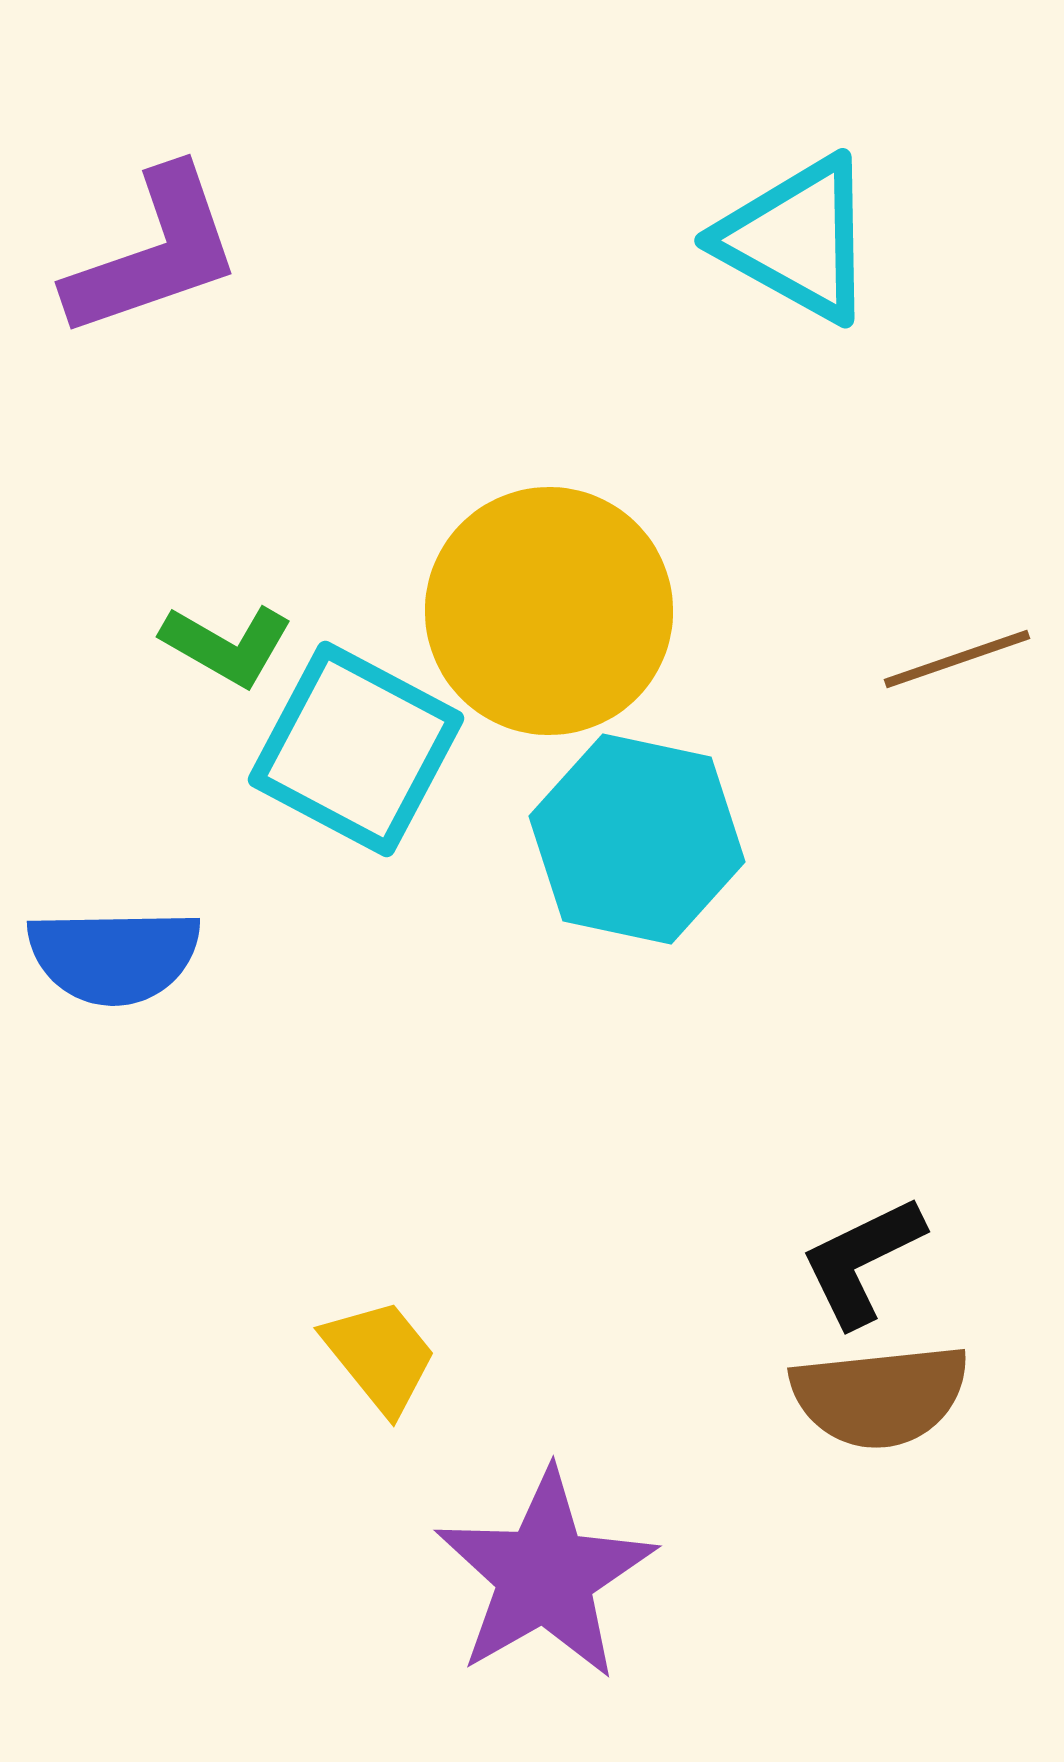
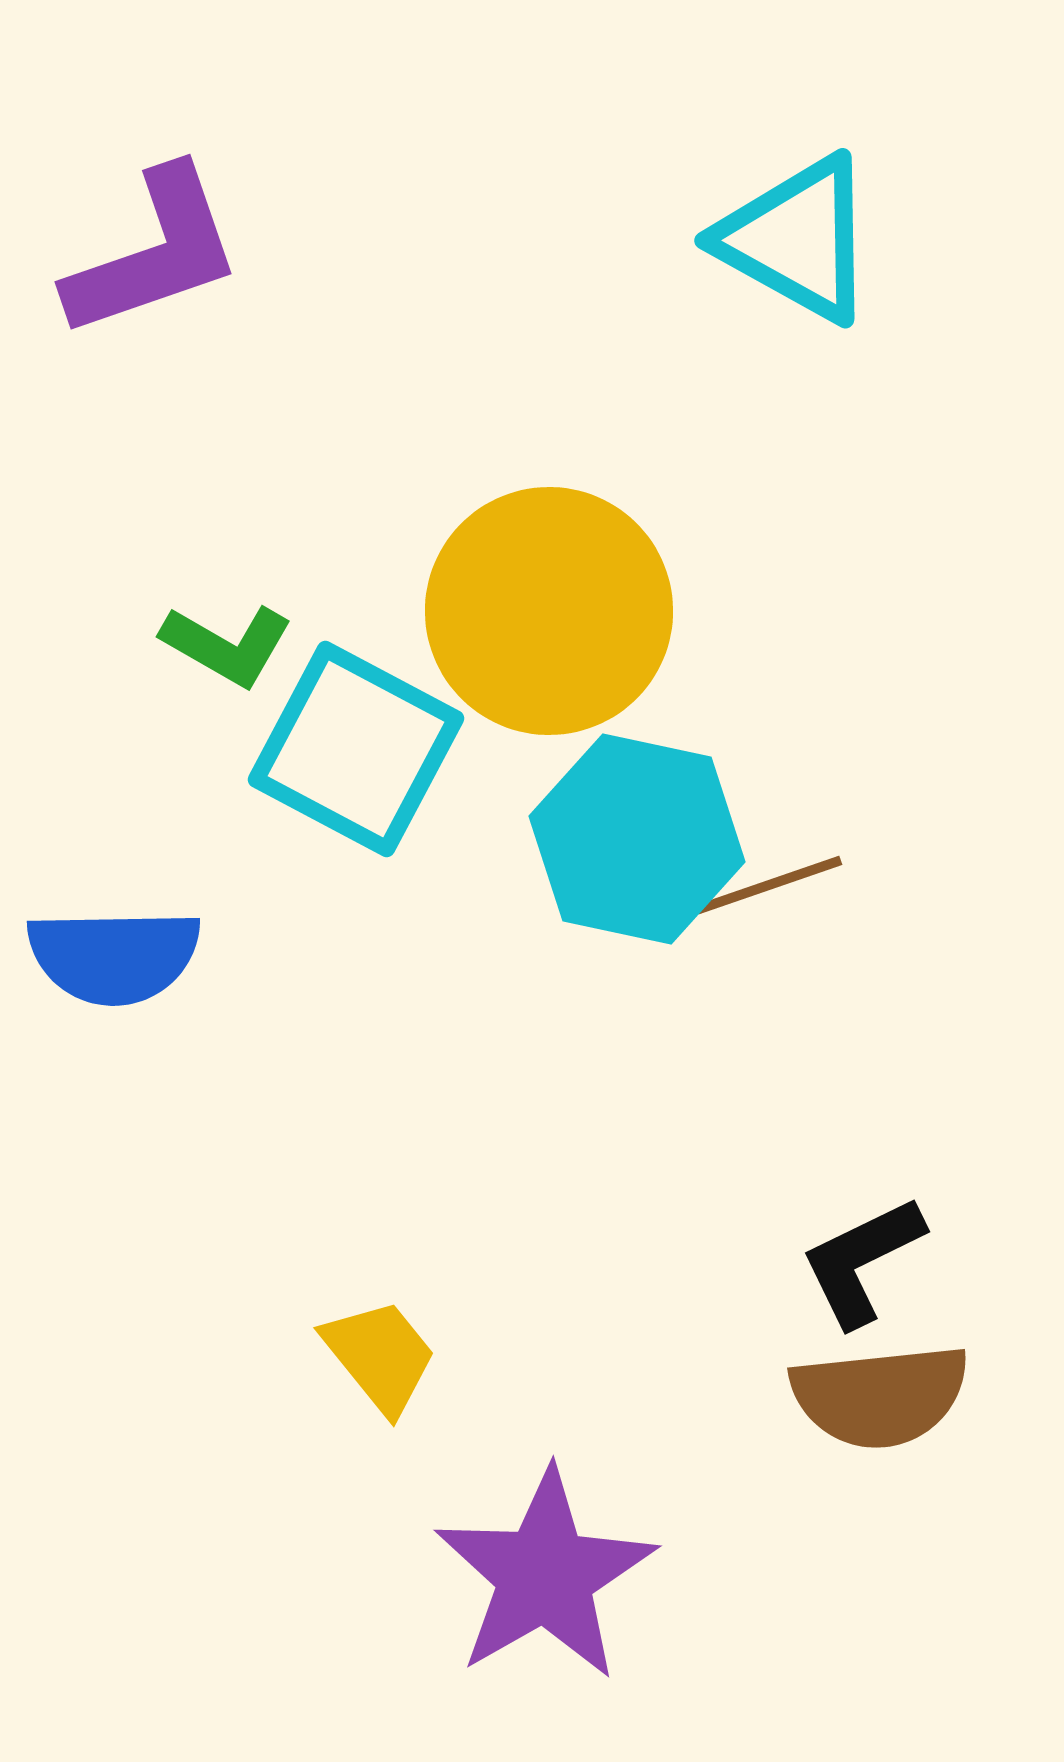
brown line: moved 188 px left, 226 px down
